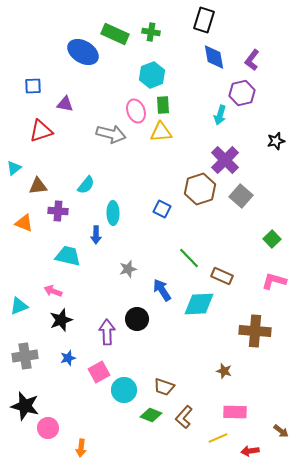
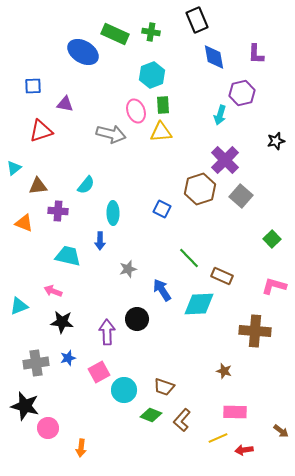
black rectangle at (204, 20): moved 7 px left; rotated 40 degrees counterclockwise
purple L-shape at (252, 60): moved 4 px right, 6 px up; rotated 35 degrees counterclockwise
blue arrow at (96, 235): moved 4 px right, 6 px down
pink L-shape at (274, 281): moved 5 px down
black star at (61, 320): moved 1 px right, 2 px down; rotated 25 degrees clockwise
gray cross at (25, 356): moved 11 px right, 7 px down
brown L-shape at (184, 417): moved 2 px left, 3 px down
red arrow at (250, 451): moved 6 px left, 1 px up
